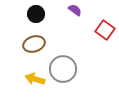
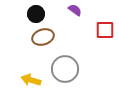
red square: rotated 36 degrees counterclockwise
brown ellipse: moved 9 px right, 7 px up
gray circle: moved 2 px right
yellow arrow: moved 4 px left, 1 px down
